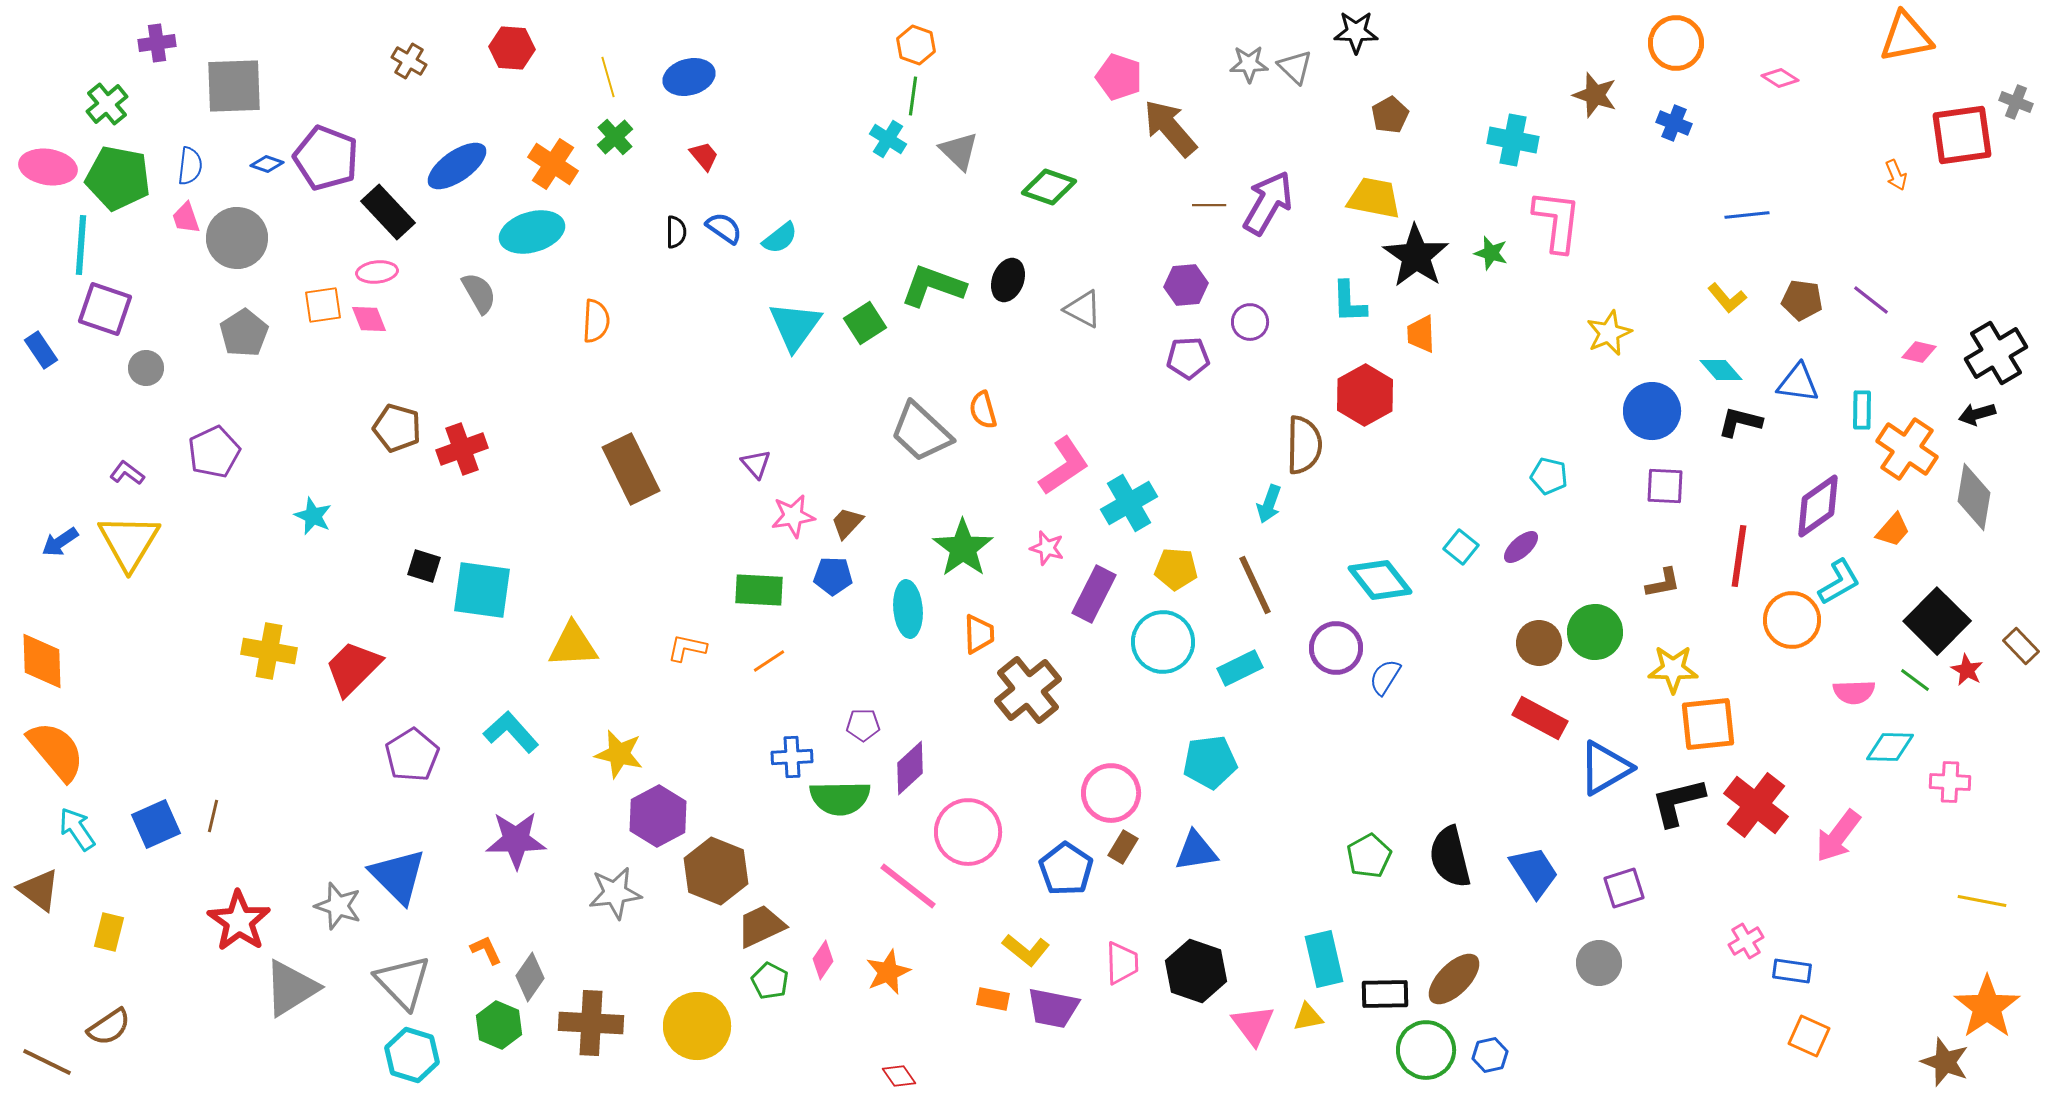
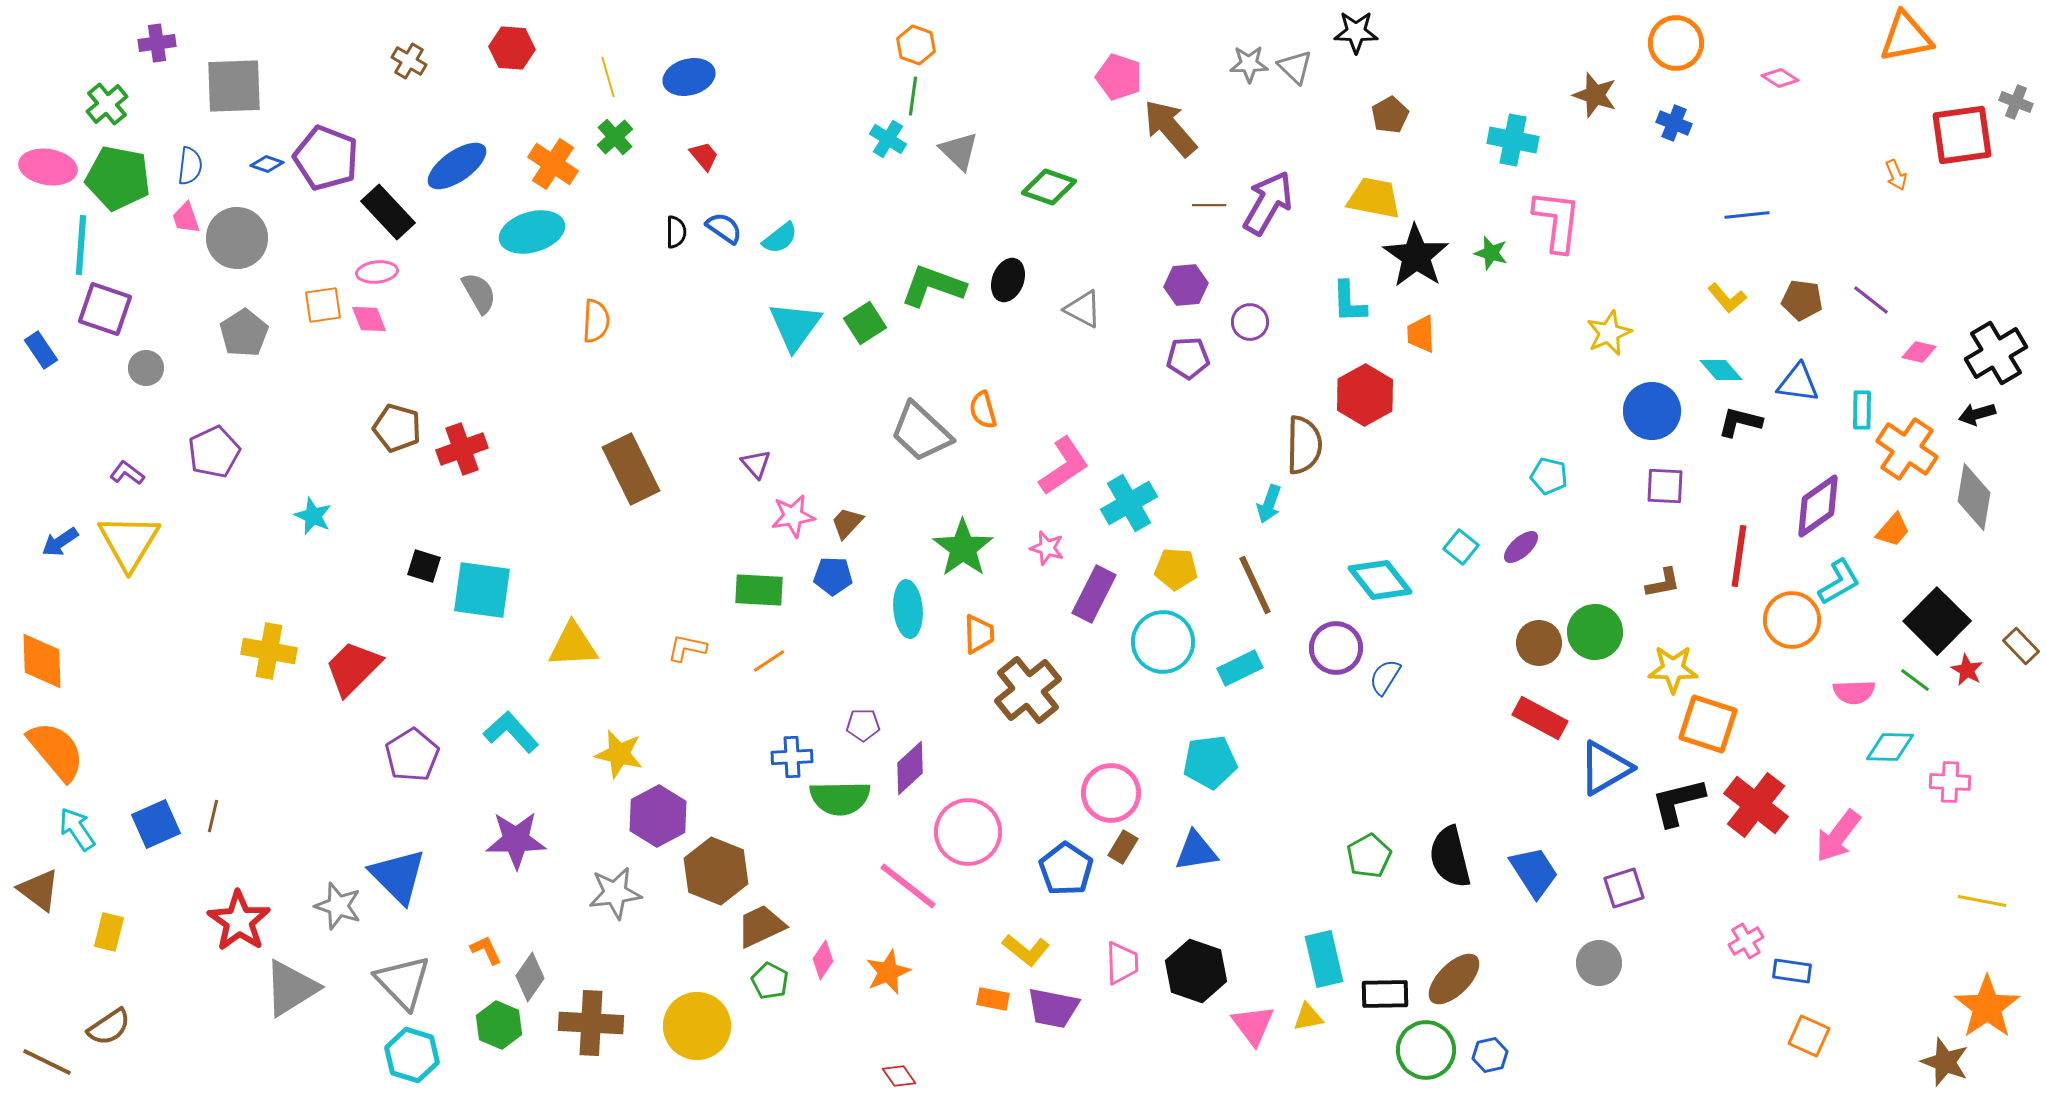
orange square at (1708, 724): rotated 24 degrees clockwise
